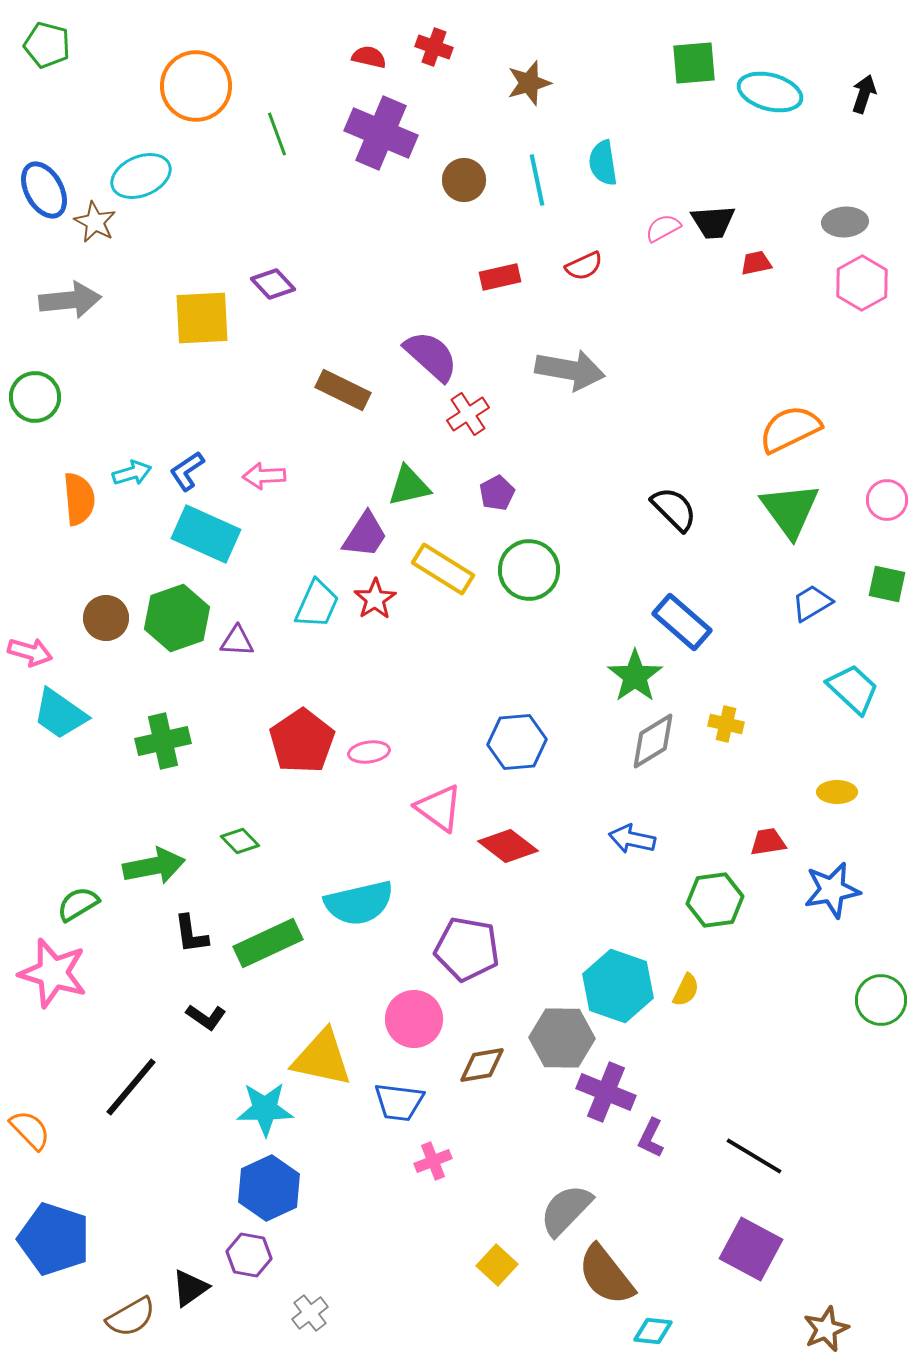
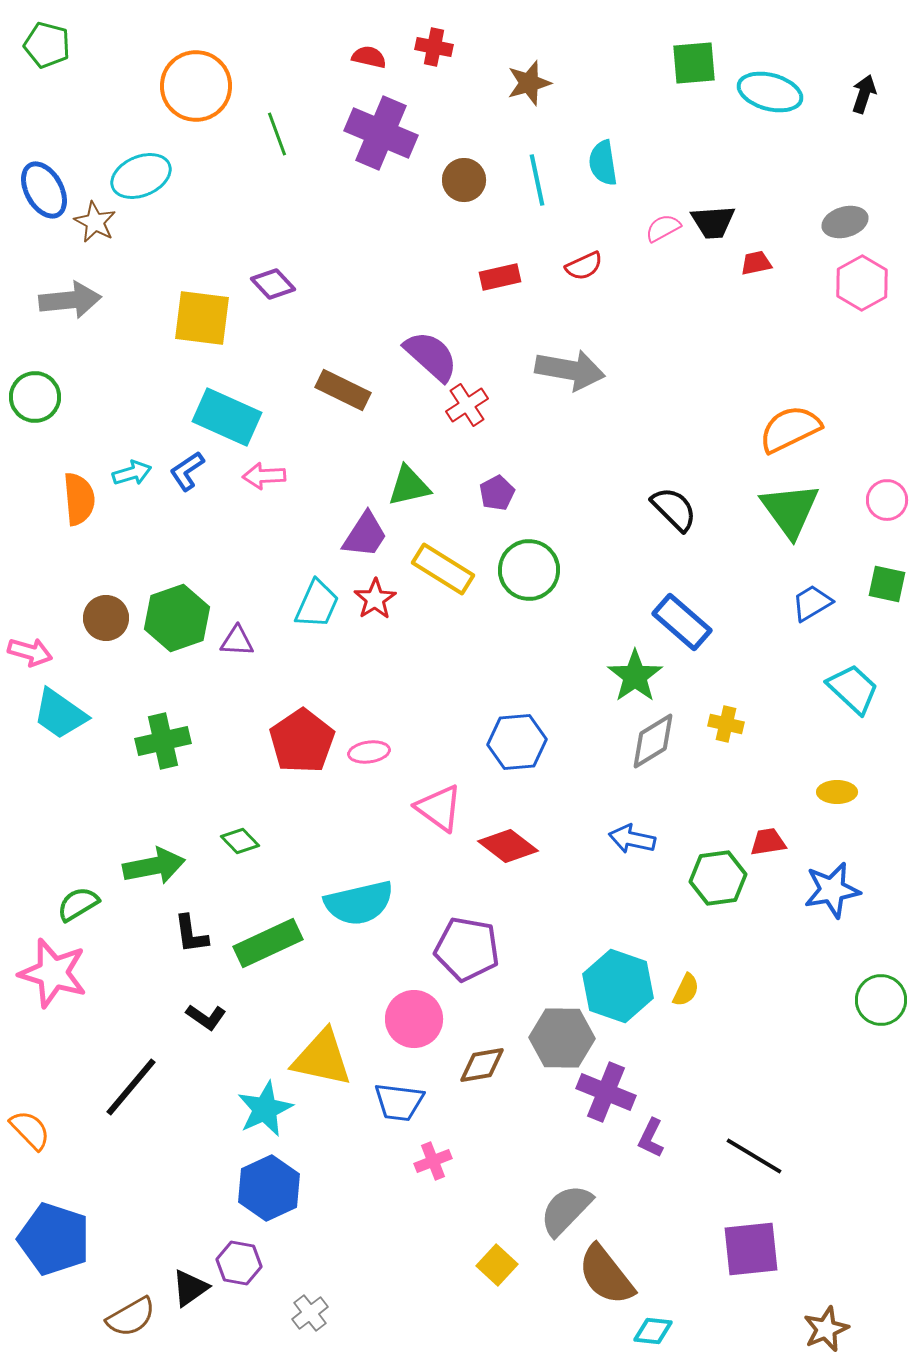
red cross at (434, 47): rotated 9 degrees counterclockwise
gray ellipse at (845, 222): rotated 12 degrees counterclockwise
yellow square at (202, 318): rotated 10 degrees clockwise
red cross at (468, 414): moved 1 px left, 9 px up
cyan rectangle at (206, 534): moved 21 px right, 117 px up
green hexagon at (715, 900): moved 3 px right, 22 px up
cyan star at (265, 1109): rotated 24 degrees counterclockwise
purple square at (751, 1249): rotated 34 degrees counterclockwise
purple hexagon at (249, 1255): moved 10 px left, 8 px down
